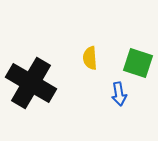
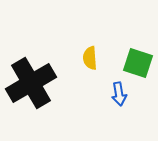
black cross: rotated 30 degrees clockwise
